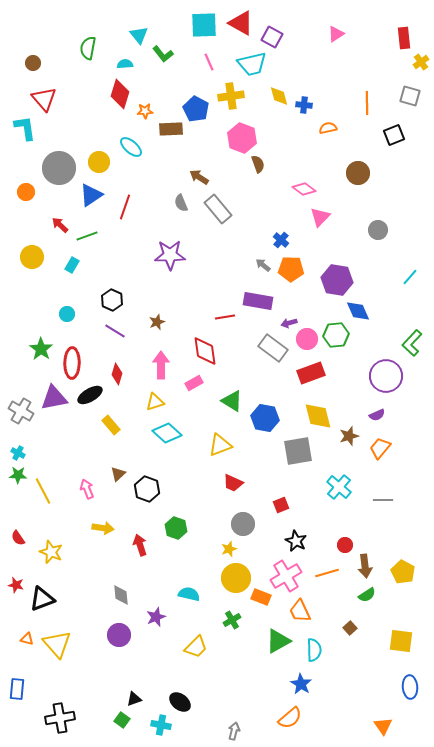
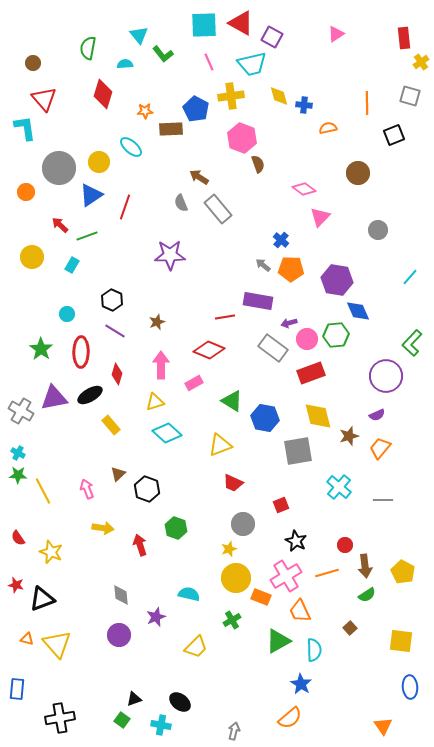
red diamond at (120, 94): moved 17 px left
red diamond at (205, 351): moved 4 px right, 1 px up; rotated 60 degrees counterclockwise
red ellipse at (72, 363): moved 9 px right, 11 px up
